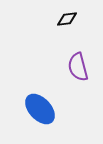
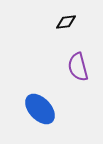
black diamond: moved 1 px left, 3 px down
